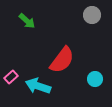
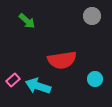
gray circle: moved 1 px down
red semicircle: rotated 44 degrees clockwise
pink rectangle: moved 2 px right, 3 px down
